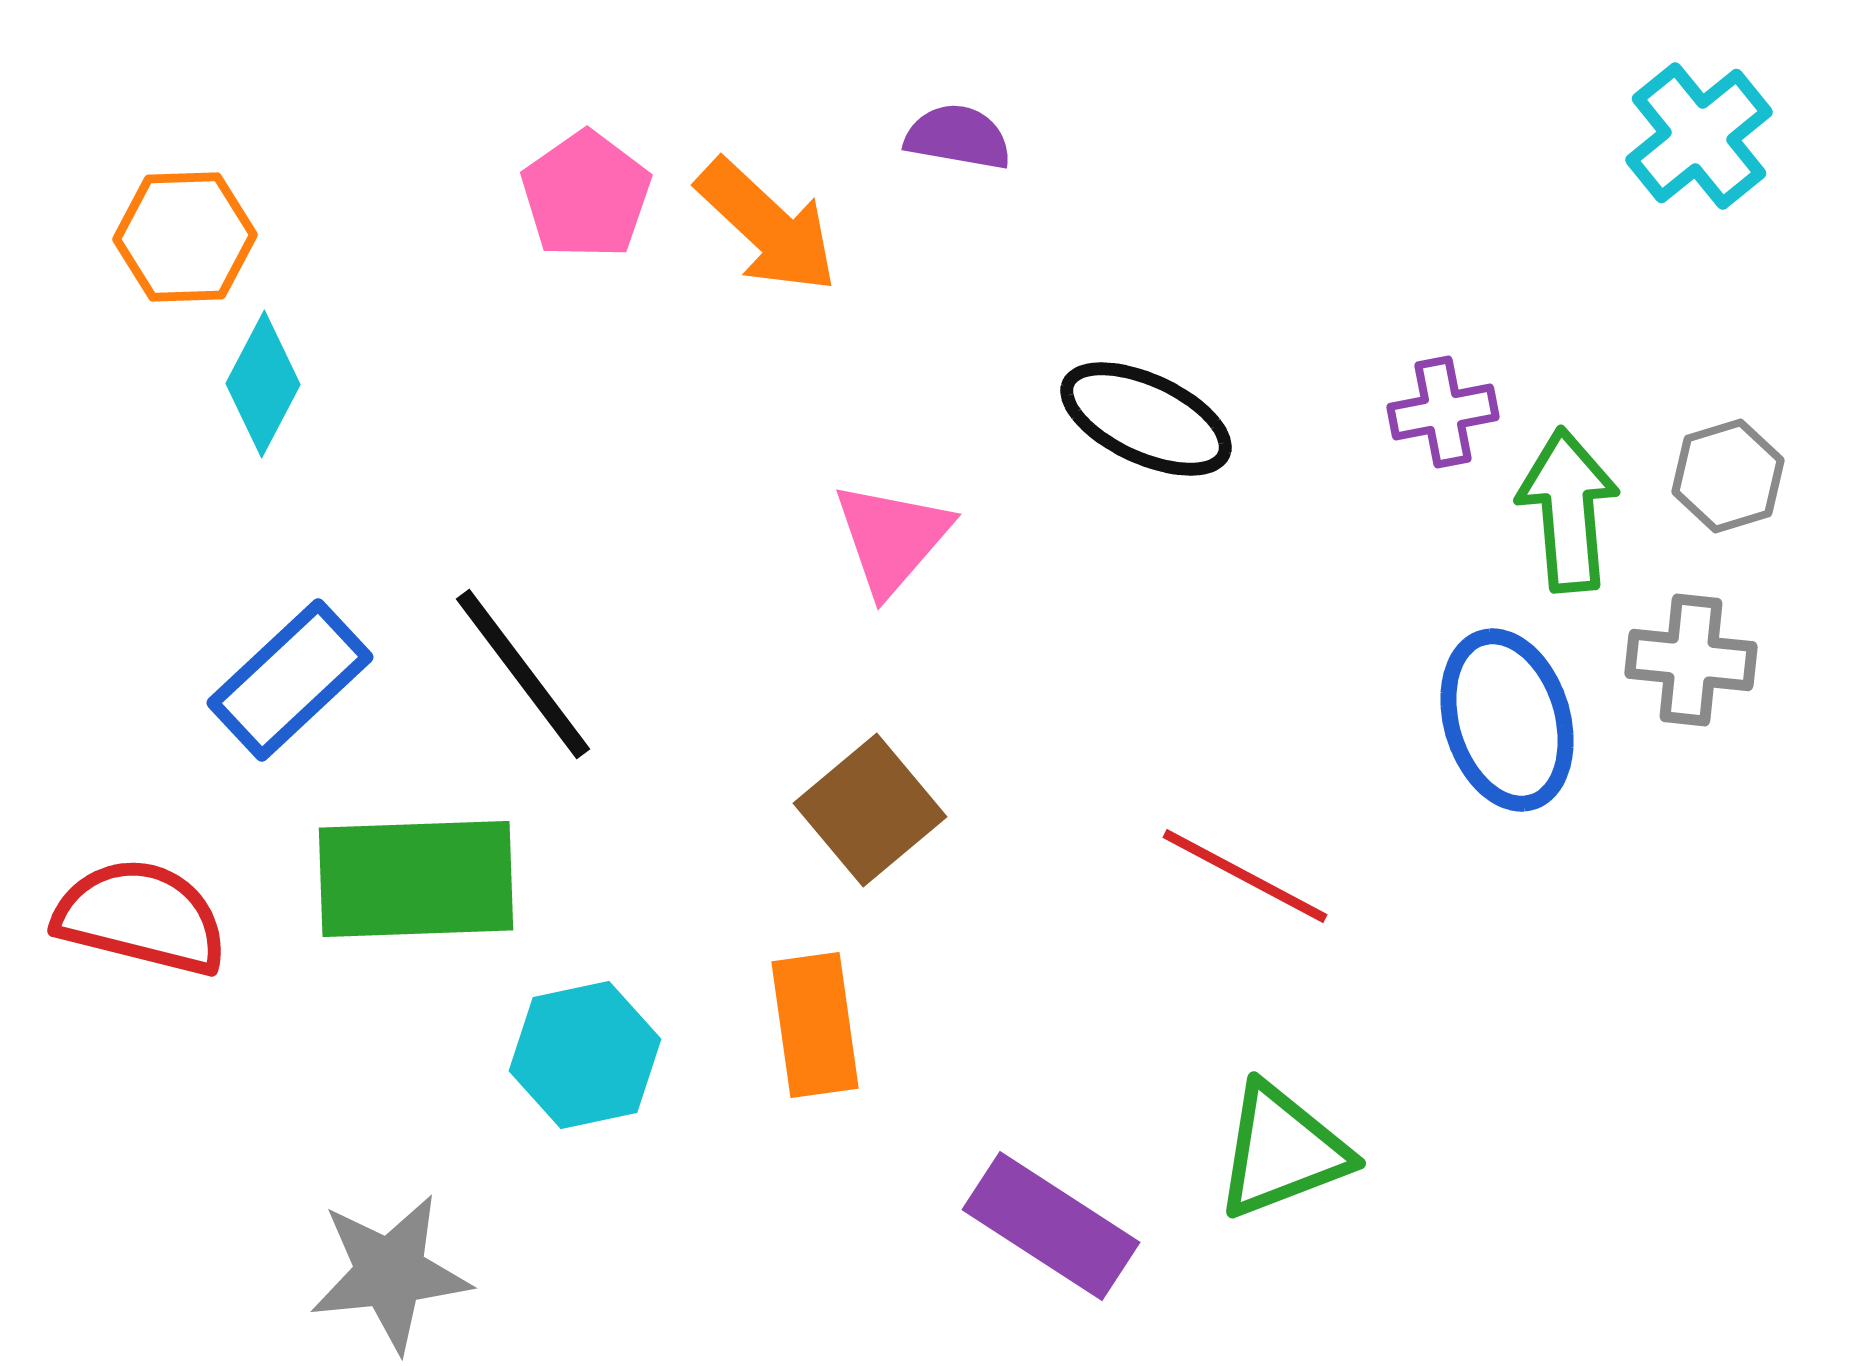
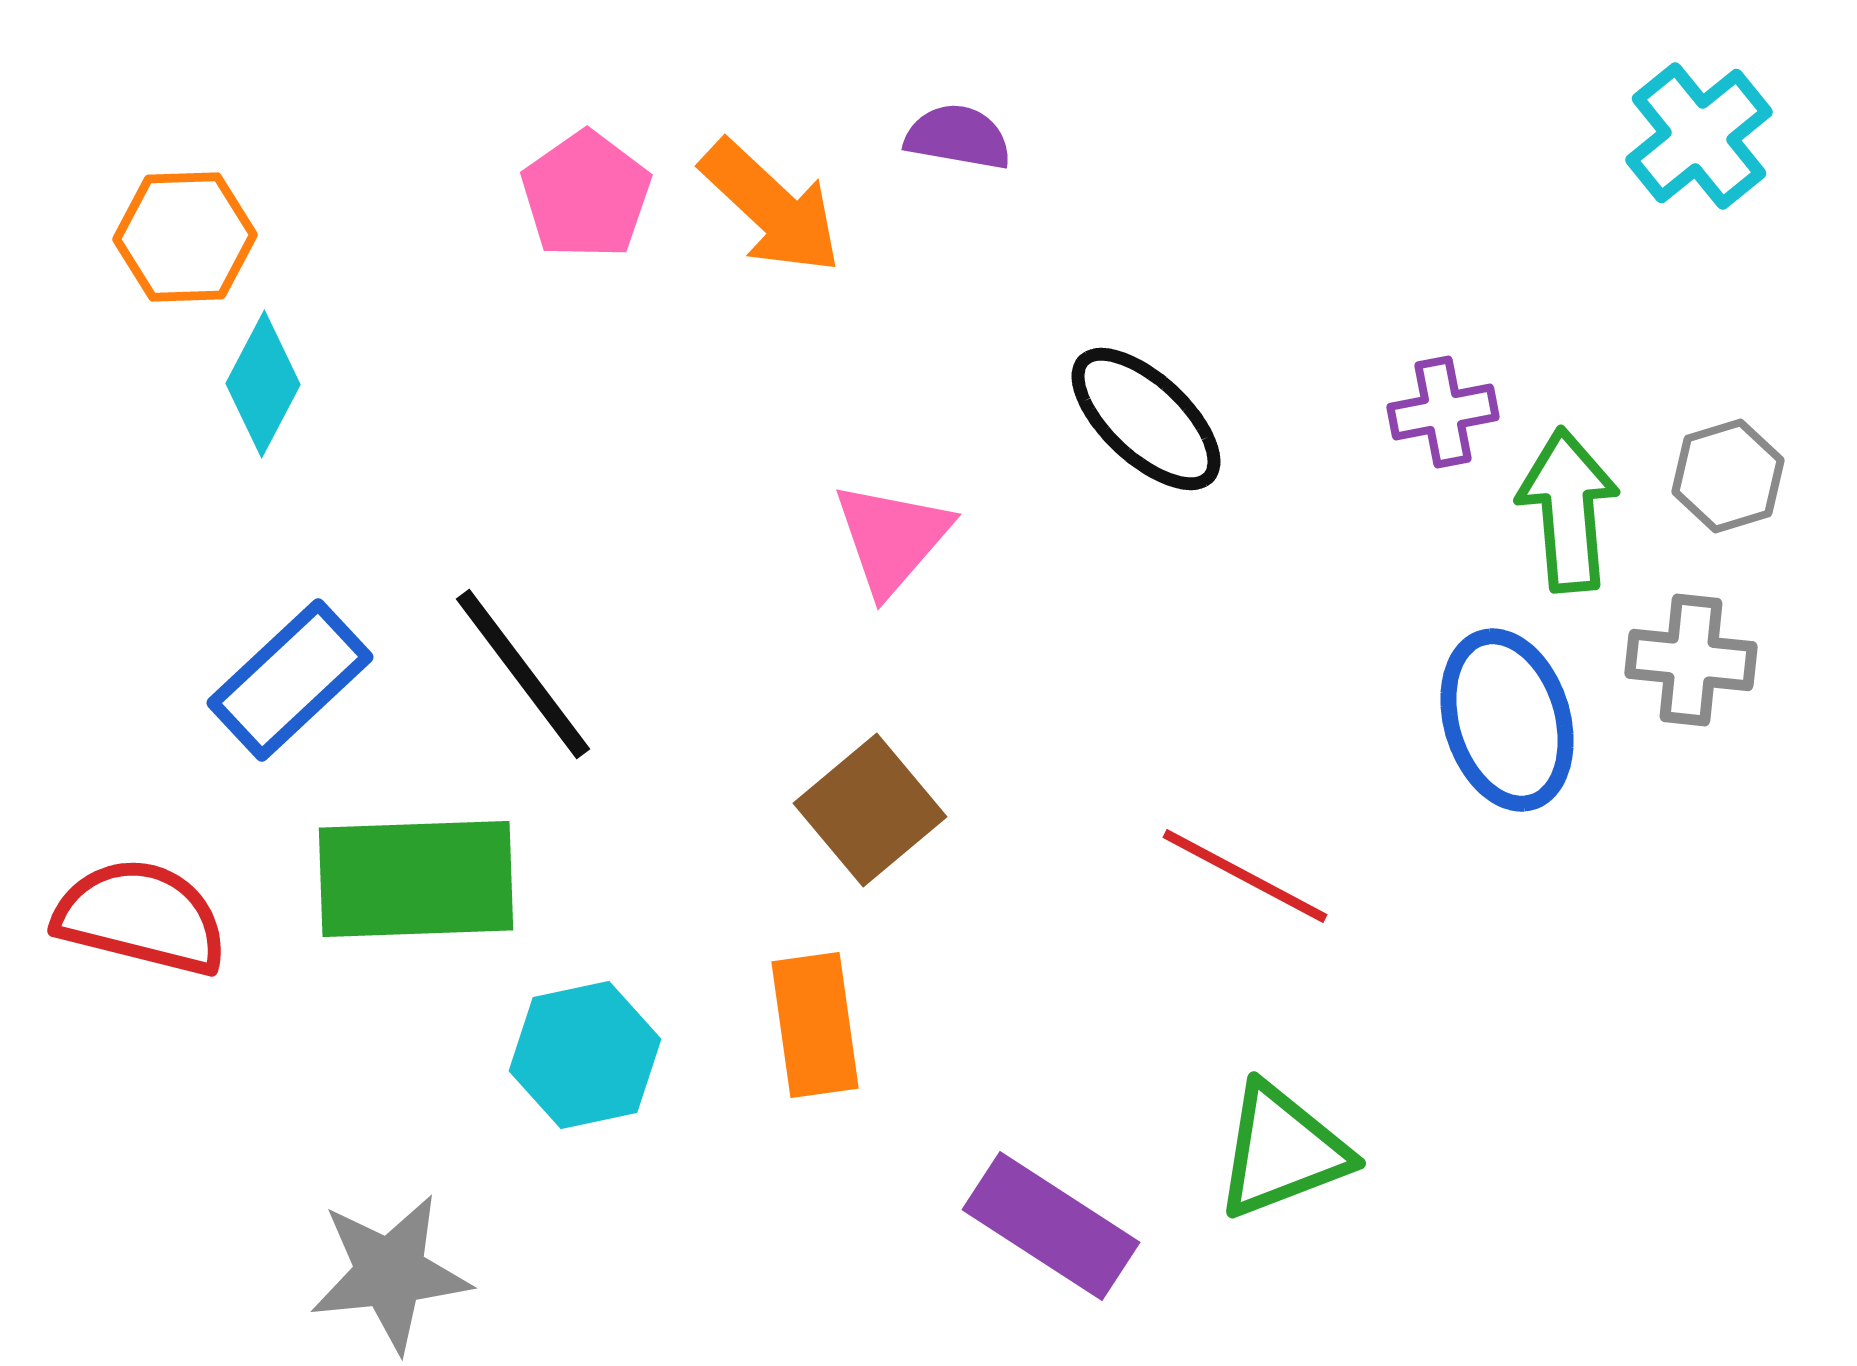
orange arrow: moved 4 px right, 19 px up
black ellipse: rotated 18 degrees clockwise
